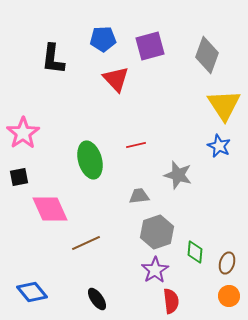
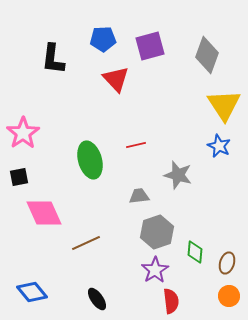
pink diamond: moved 6 px left, 4 px down
